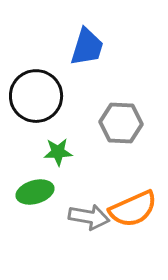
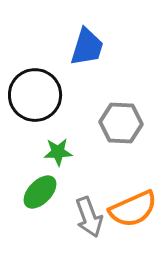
black circle: moved 1 px left, 1 px up
green ellipse: moved 5 px right; rotated 30 degrees counterclockwise
gray arrow: rotated 60 degrees clockwise
